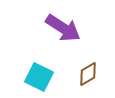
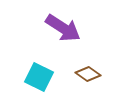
brown diamond: rotated 65 degrees clockwise
